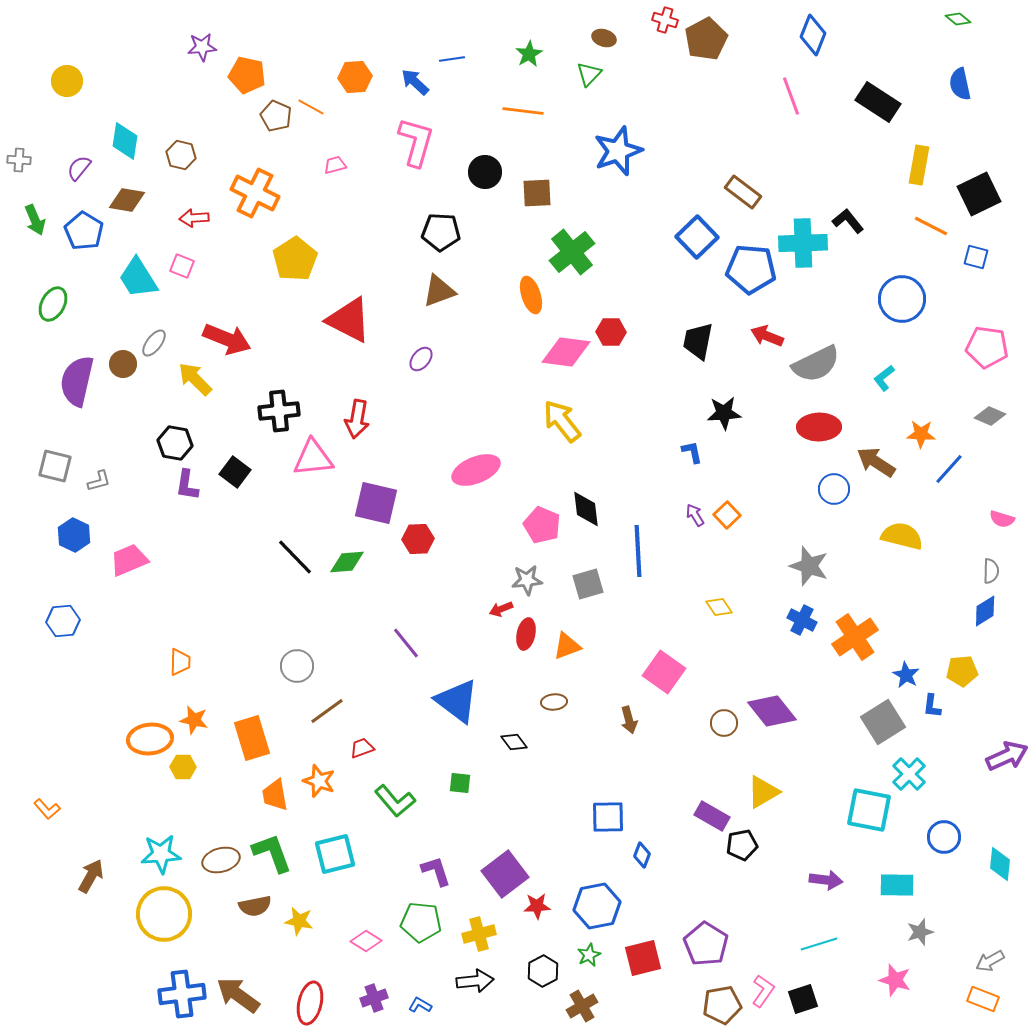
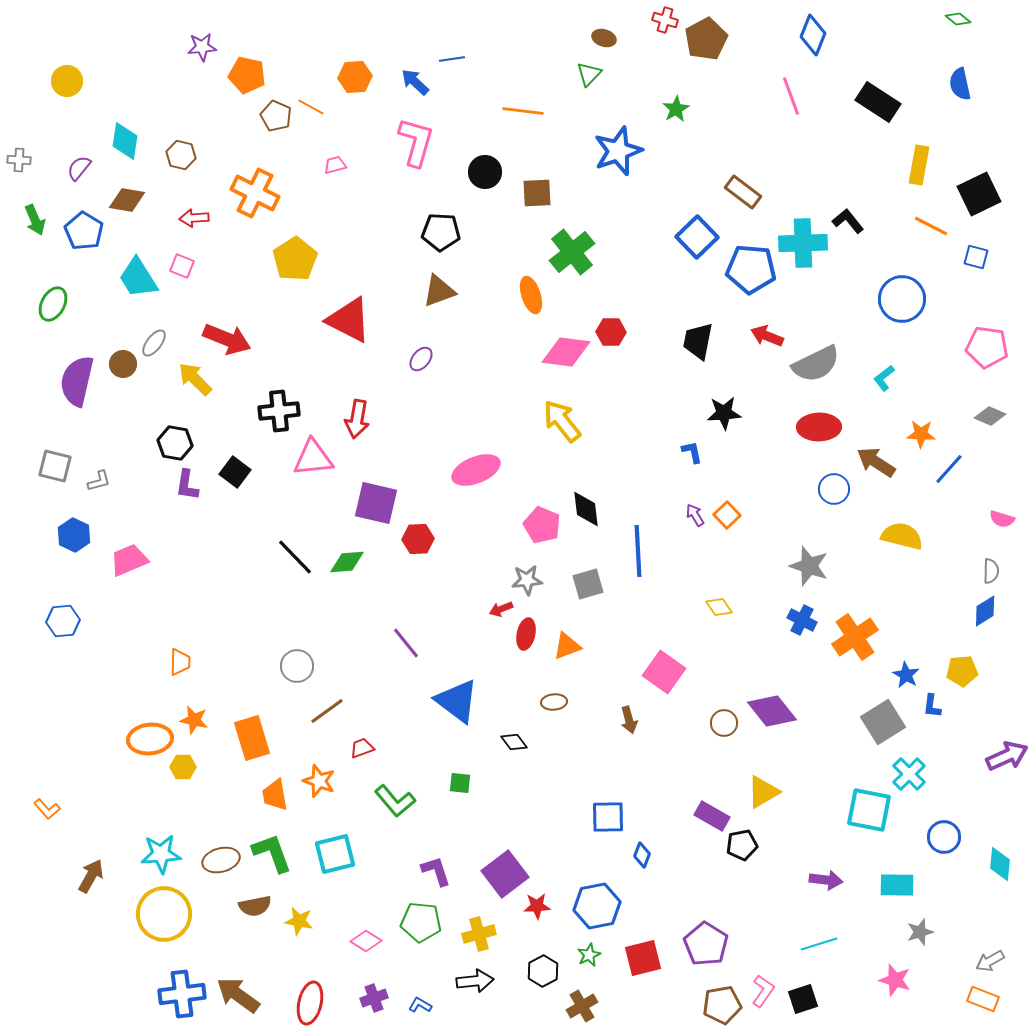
green star at (529, 54): moved 147 px right, 55 px down
